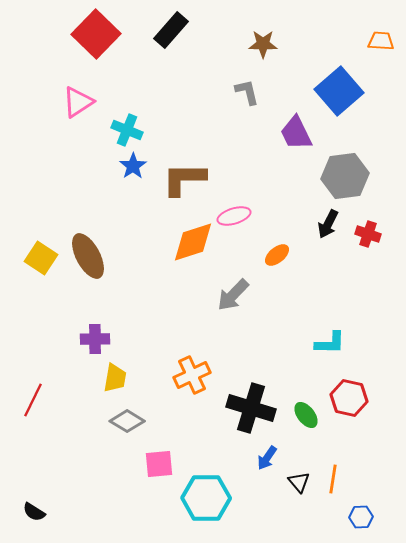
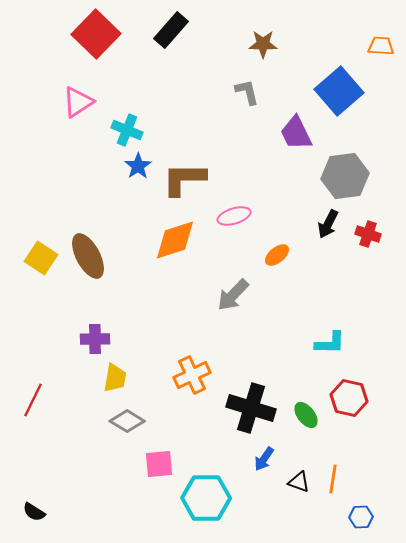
orange trapezoid: moved 5 px down
blue star: moved 5 px right
orange diamond: moved 18 px left, 2 px up
blue arrow: moved 3 px left, 1 px down
black triangle: rotated 30 degrees counterclockwise
